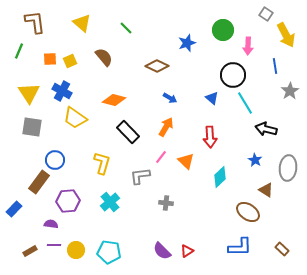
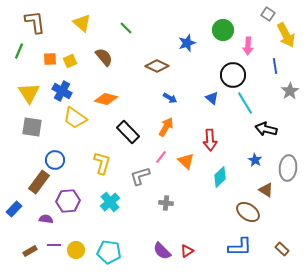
gray square at (266, 14): moved 2 px right
orange diamond at (114, 100): moved 8 px left, 1 px up
red arrow at (210, 137): moved 3 px down
gray L-shape at (140, 176): rotated 10 degrees counterclockwise
purple semicircle at (51, 224): moved 5 px left, 5 px up
